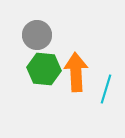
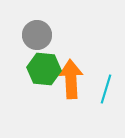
orange arrow: moved 5 px left, 7 px down
